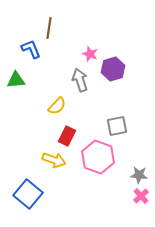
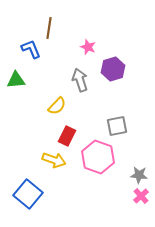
pink star: moved 2 px left, 7 px up
